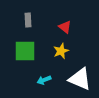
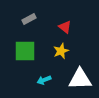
gray rectangle: moved 1 px right, 1 px up; rotated 64 degrees clockwise
white triangle: rotated 25 degrees counterclockwise
